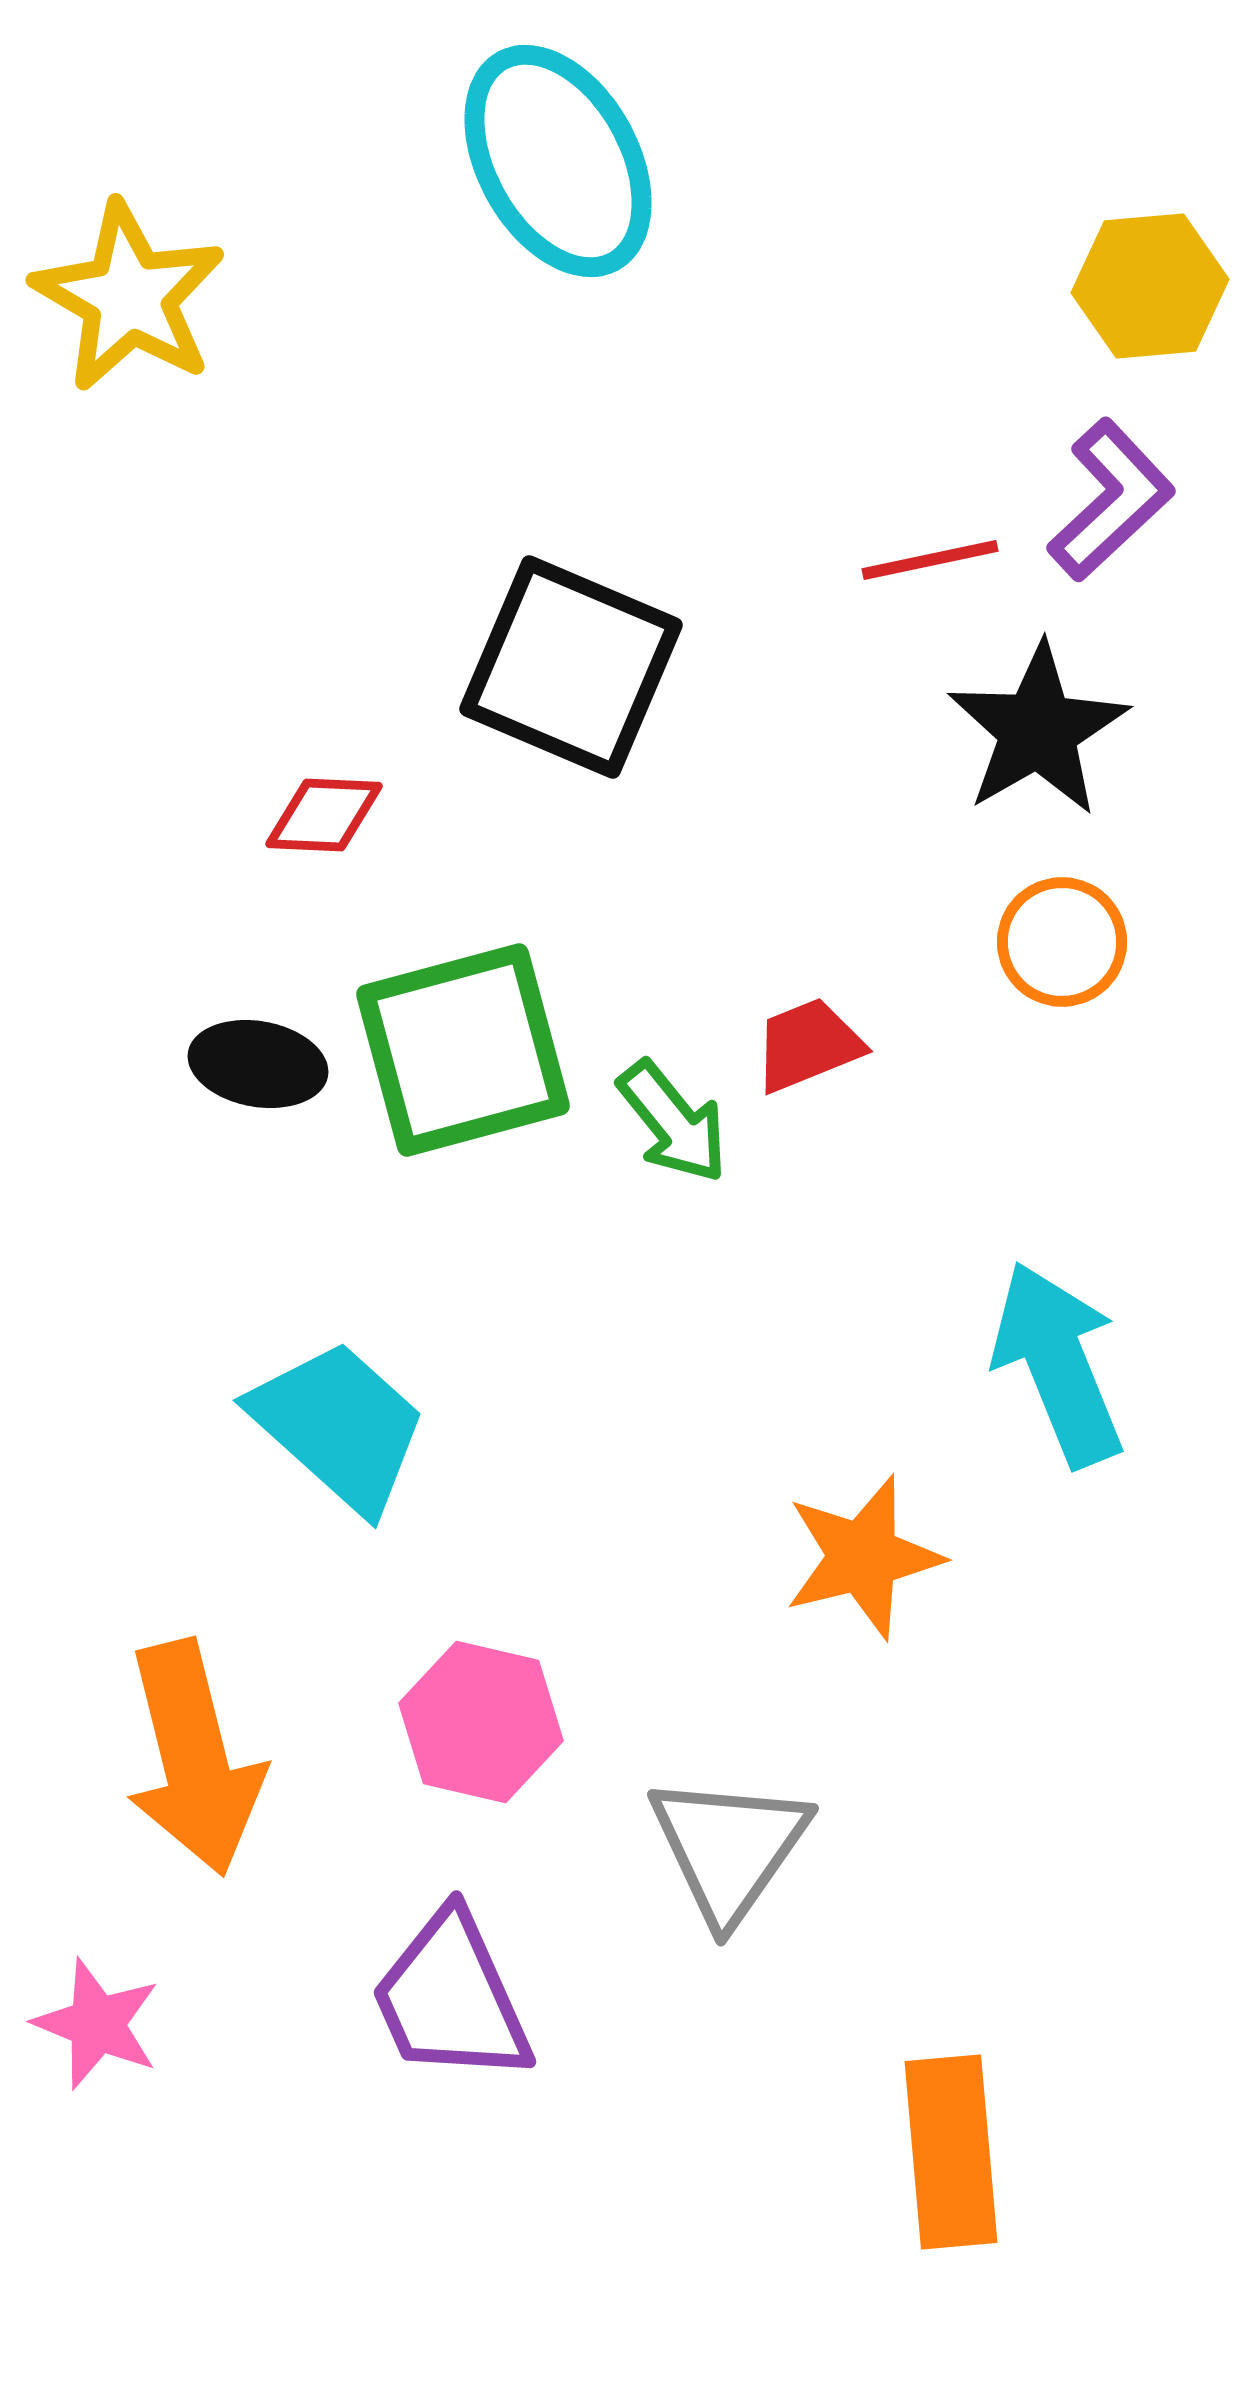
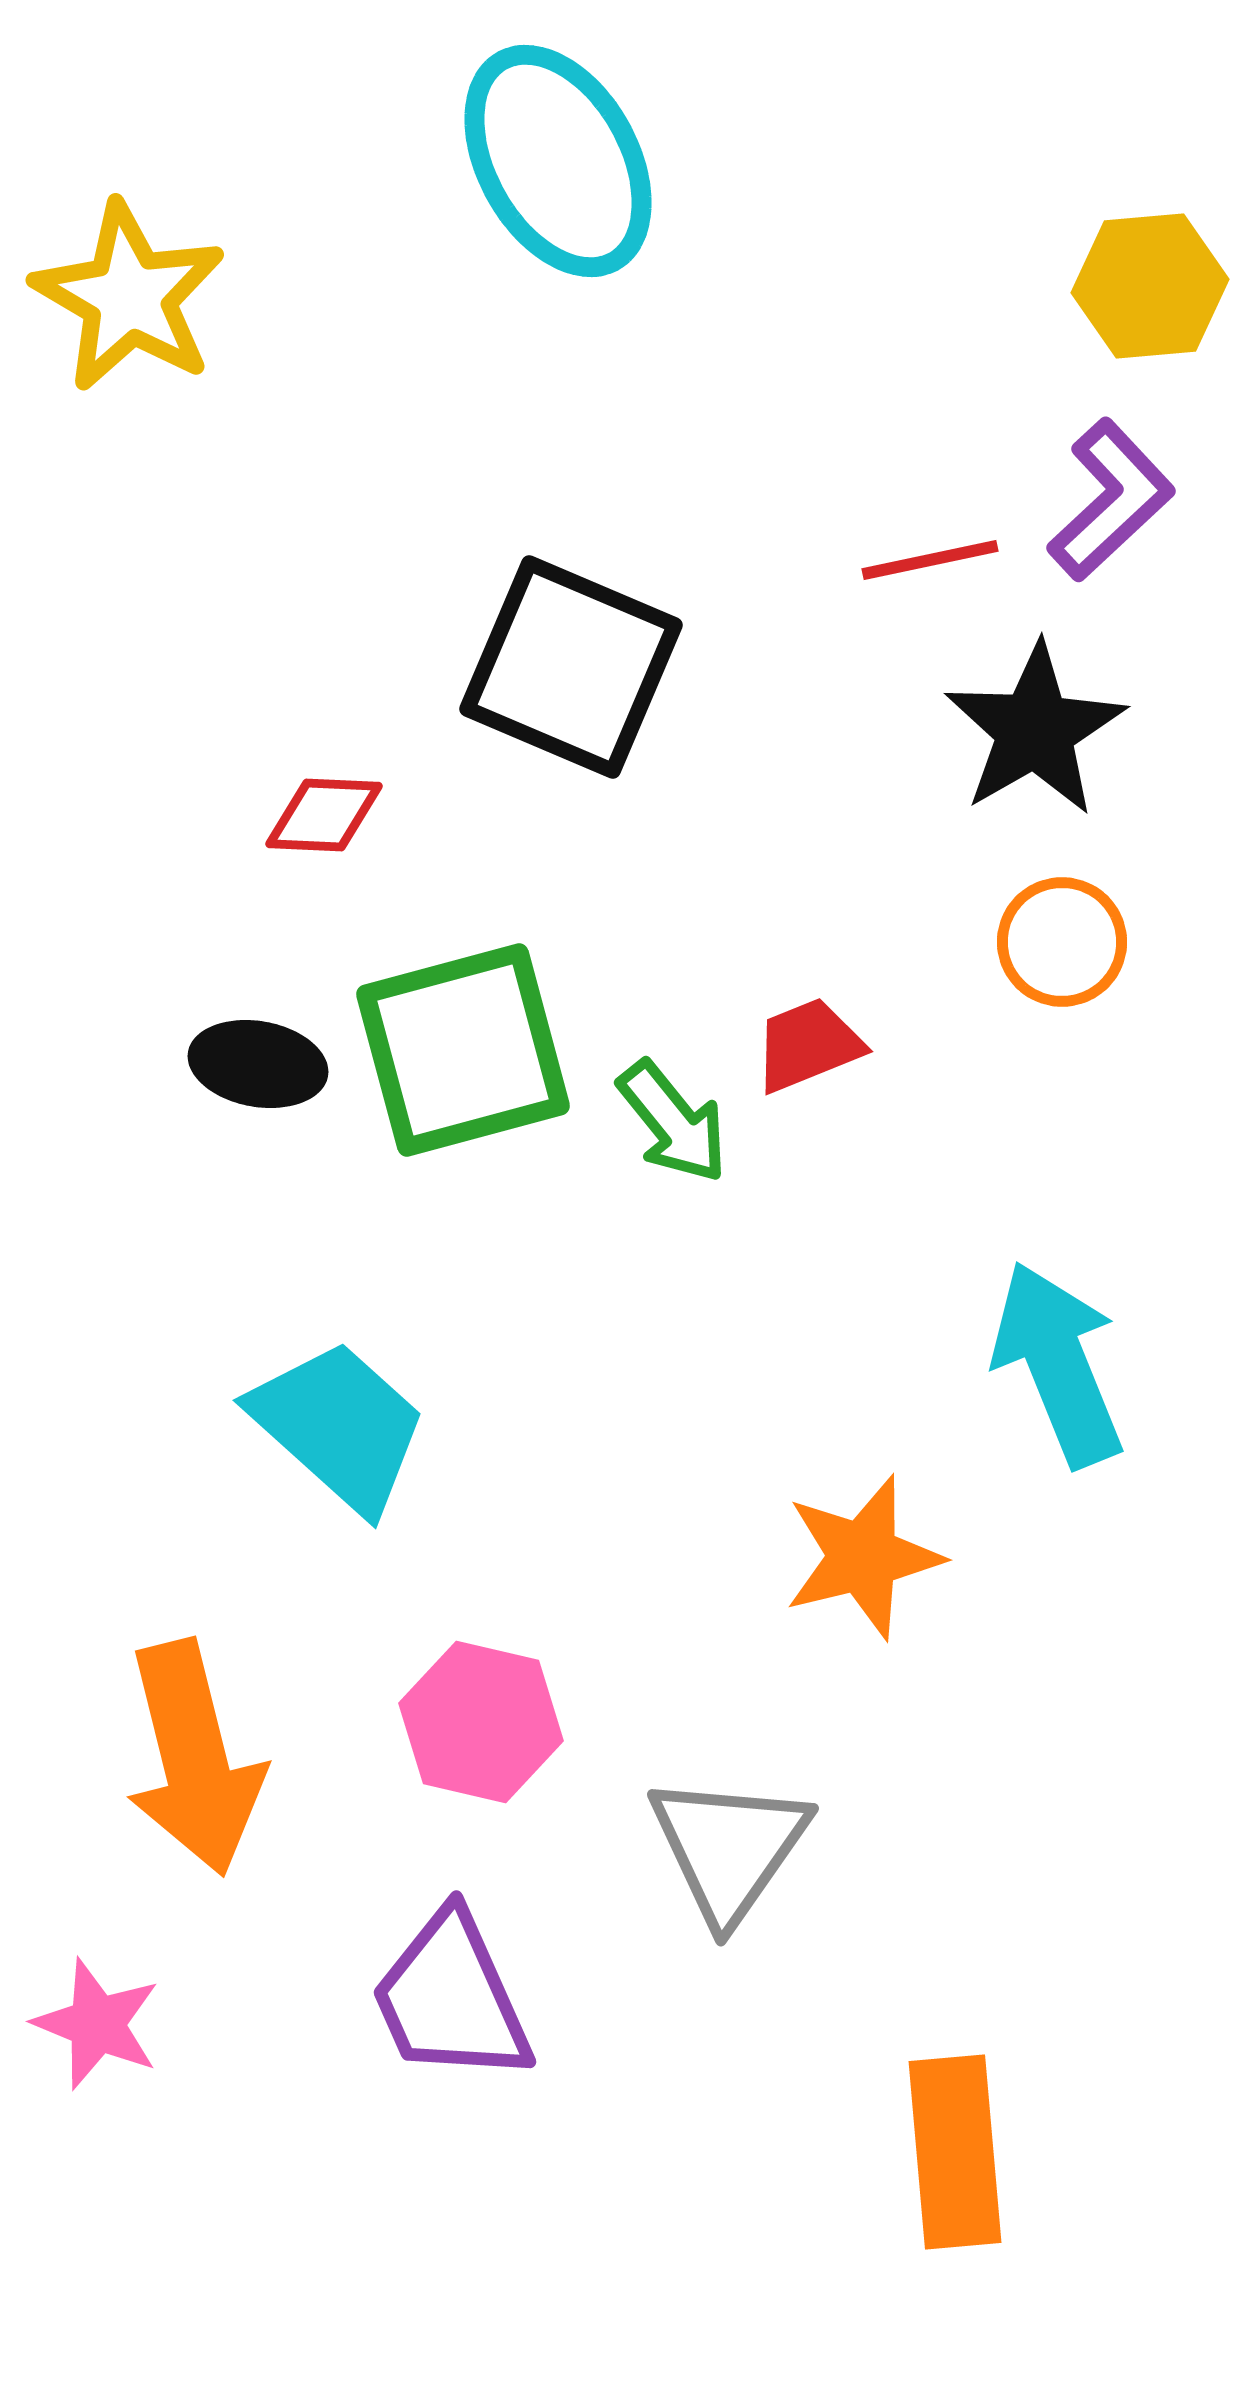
black star: moved 3 px left
orange rectangle: moved 4 px right
